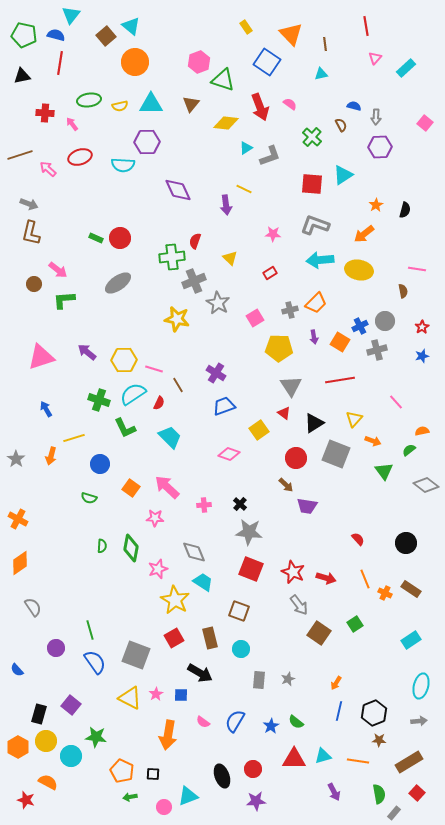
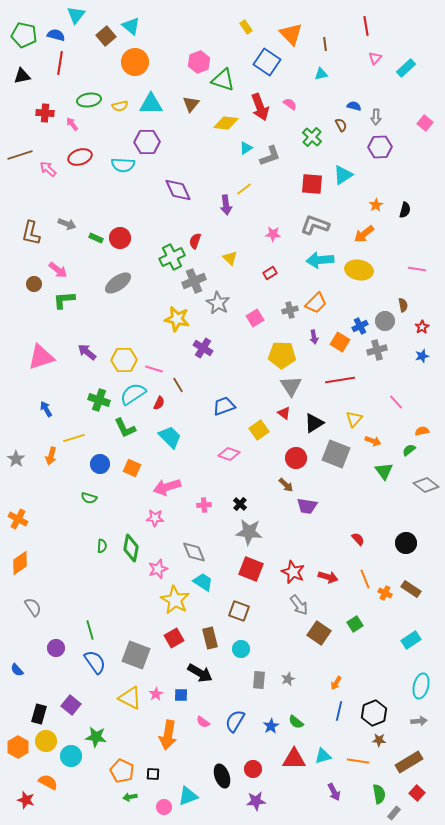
cyan triangle at (71, 15): moved 5 px right
yellow line at (244, 189): rotated 63 degrees counterclockwise
gray arrow at (29, 204): moved 38 px right, 20 px down
green cross at (172, 257): rotated 20 degrees counterclockwise
brown semicircle at (403, 291): moved 14 px down
yellow pentagon at (279, 348): moved 3 px right, 7 px down
purple cross at (216, 373): moved 13 px left, 25 px up
pink arrow at (167, 487): rotated 60 degrees counterclockwise
orange square at (131, 488): moved 1 px right, 20 px up; rotated 12 degrees counterclockwise
red arrow at (326, 578): moved 2 px right, 1 px up
